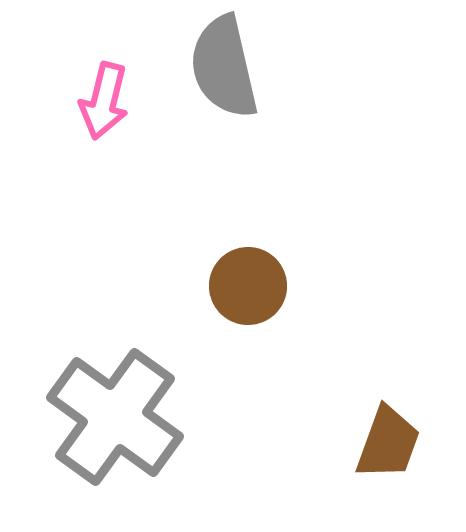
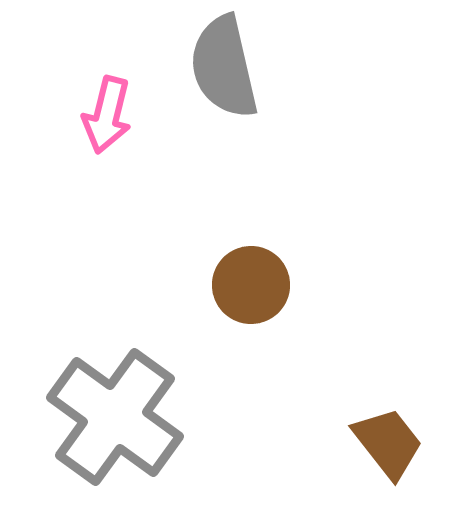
pink arrow: moved 3 px right, 14 px down
brown circle: moved 3 px right, 1 px up
brown trapezoid: rotated 58 degrees counterclockwise
